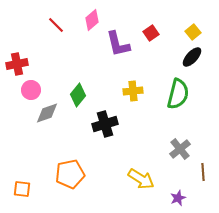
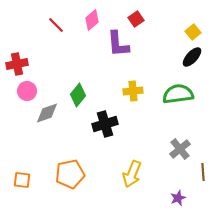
red square: moved 15 px left, 14 px up
purple L-shape: rotated 8 degrees clockwise
pink circle: moved 4 px left, 1 px down
green semicircle: rotated 112 degrees counterclockwise
yellow arrow: moved 9 px left, 5 px up; rotated 80 degrees clockwise
orange square: moved 9 px up
